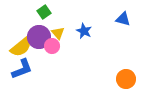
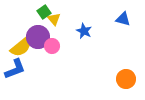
yellow triangle: moved 4 px left, 14 px up
purple circle: moved 1 px left
blue L-shape: moved 7 px left
